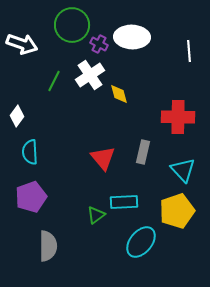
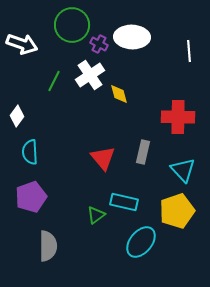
cyan rectangle: rotated 16 degrees clockwise
